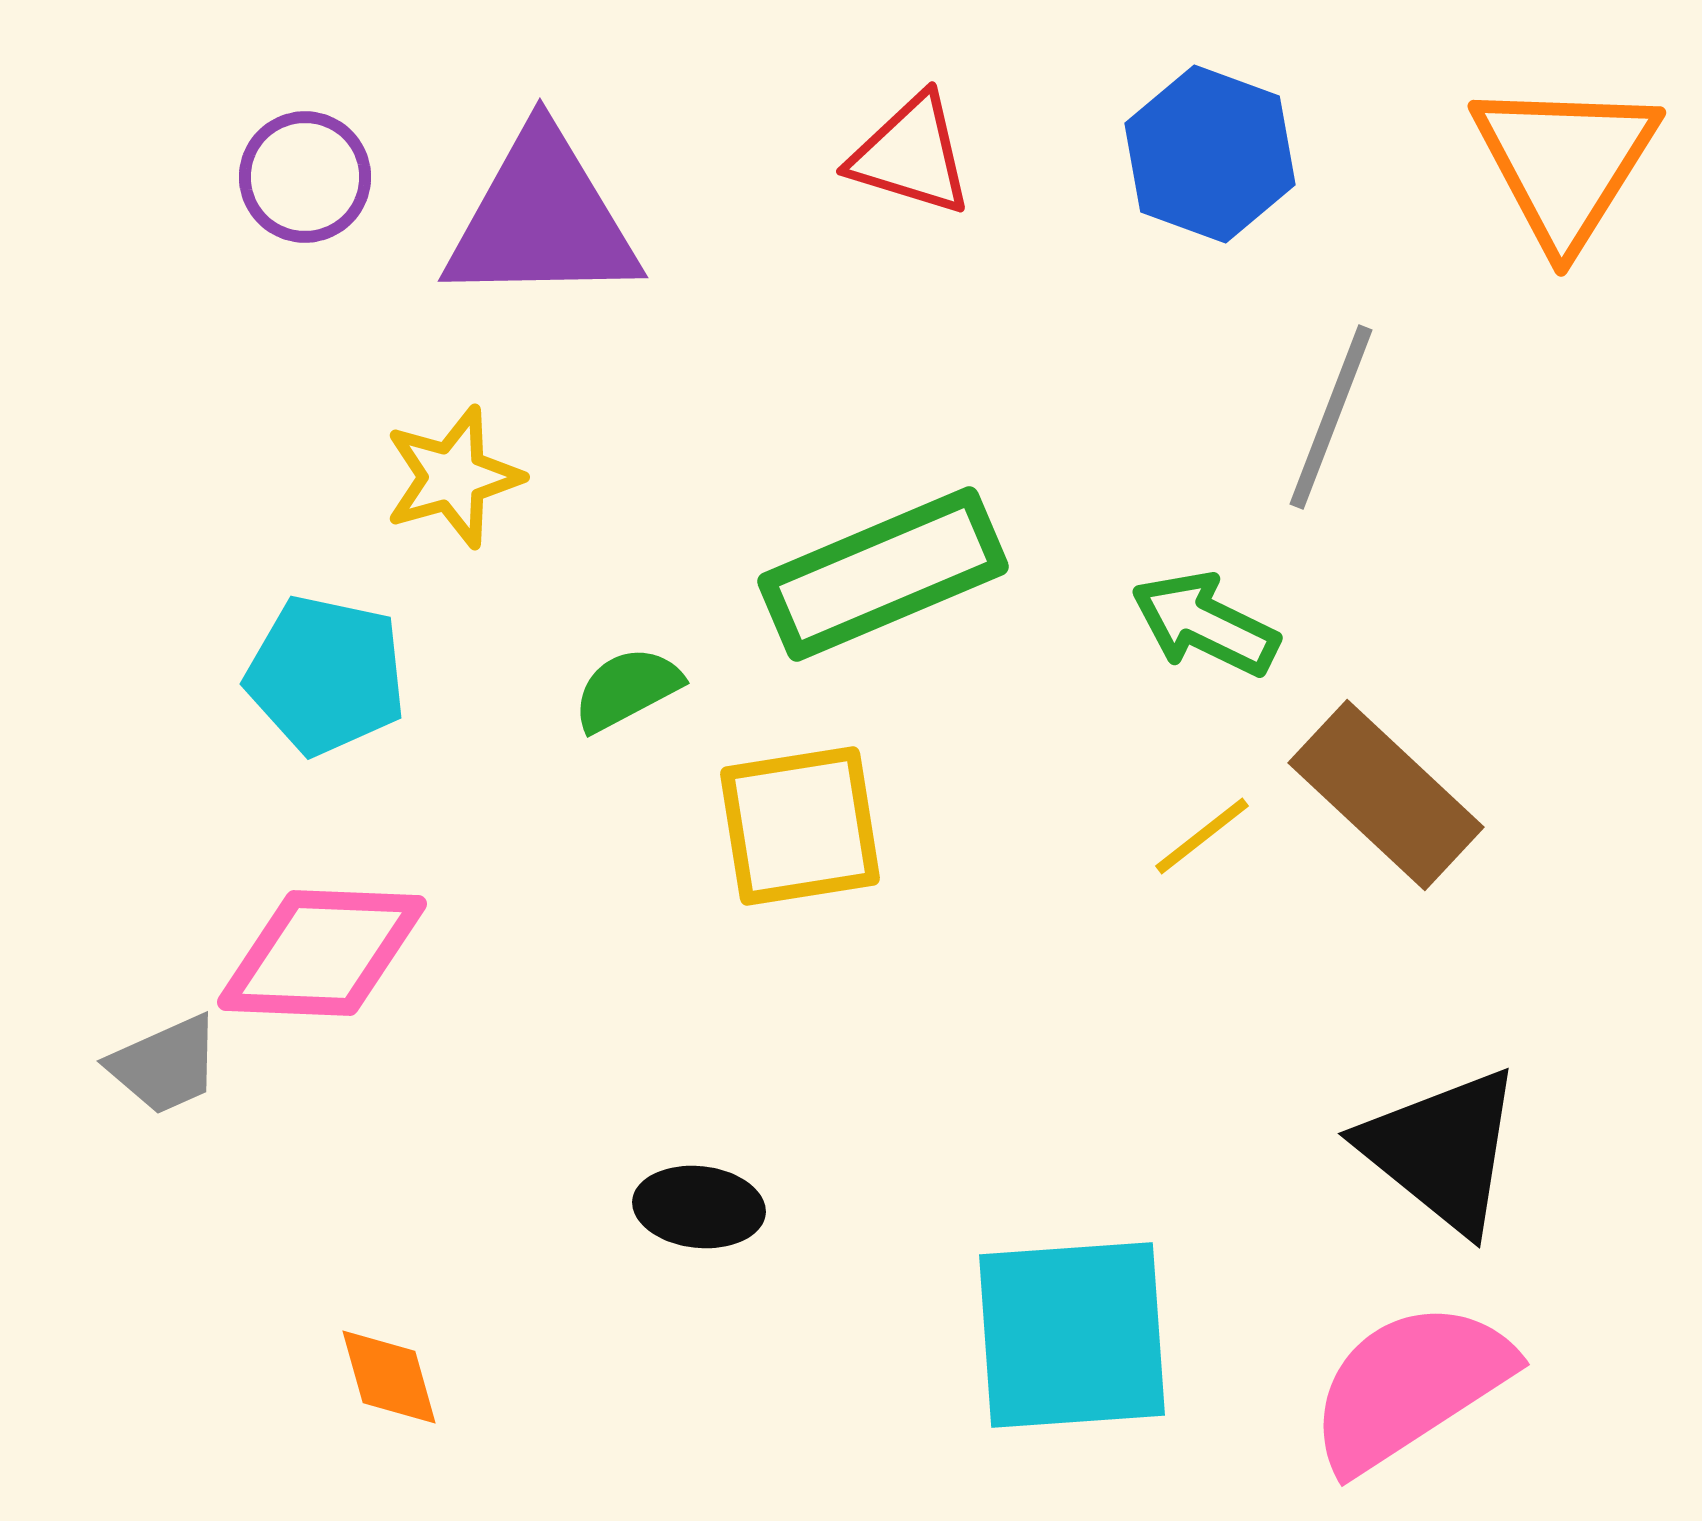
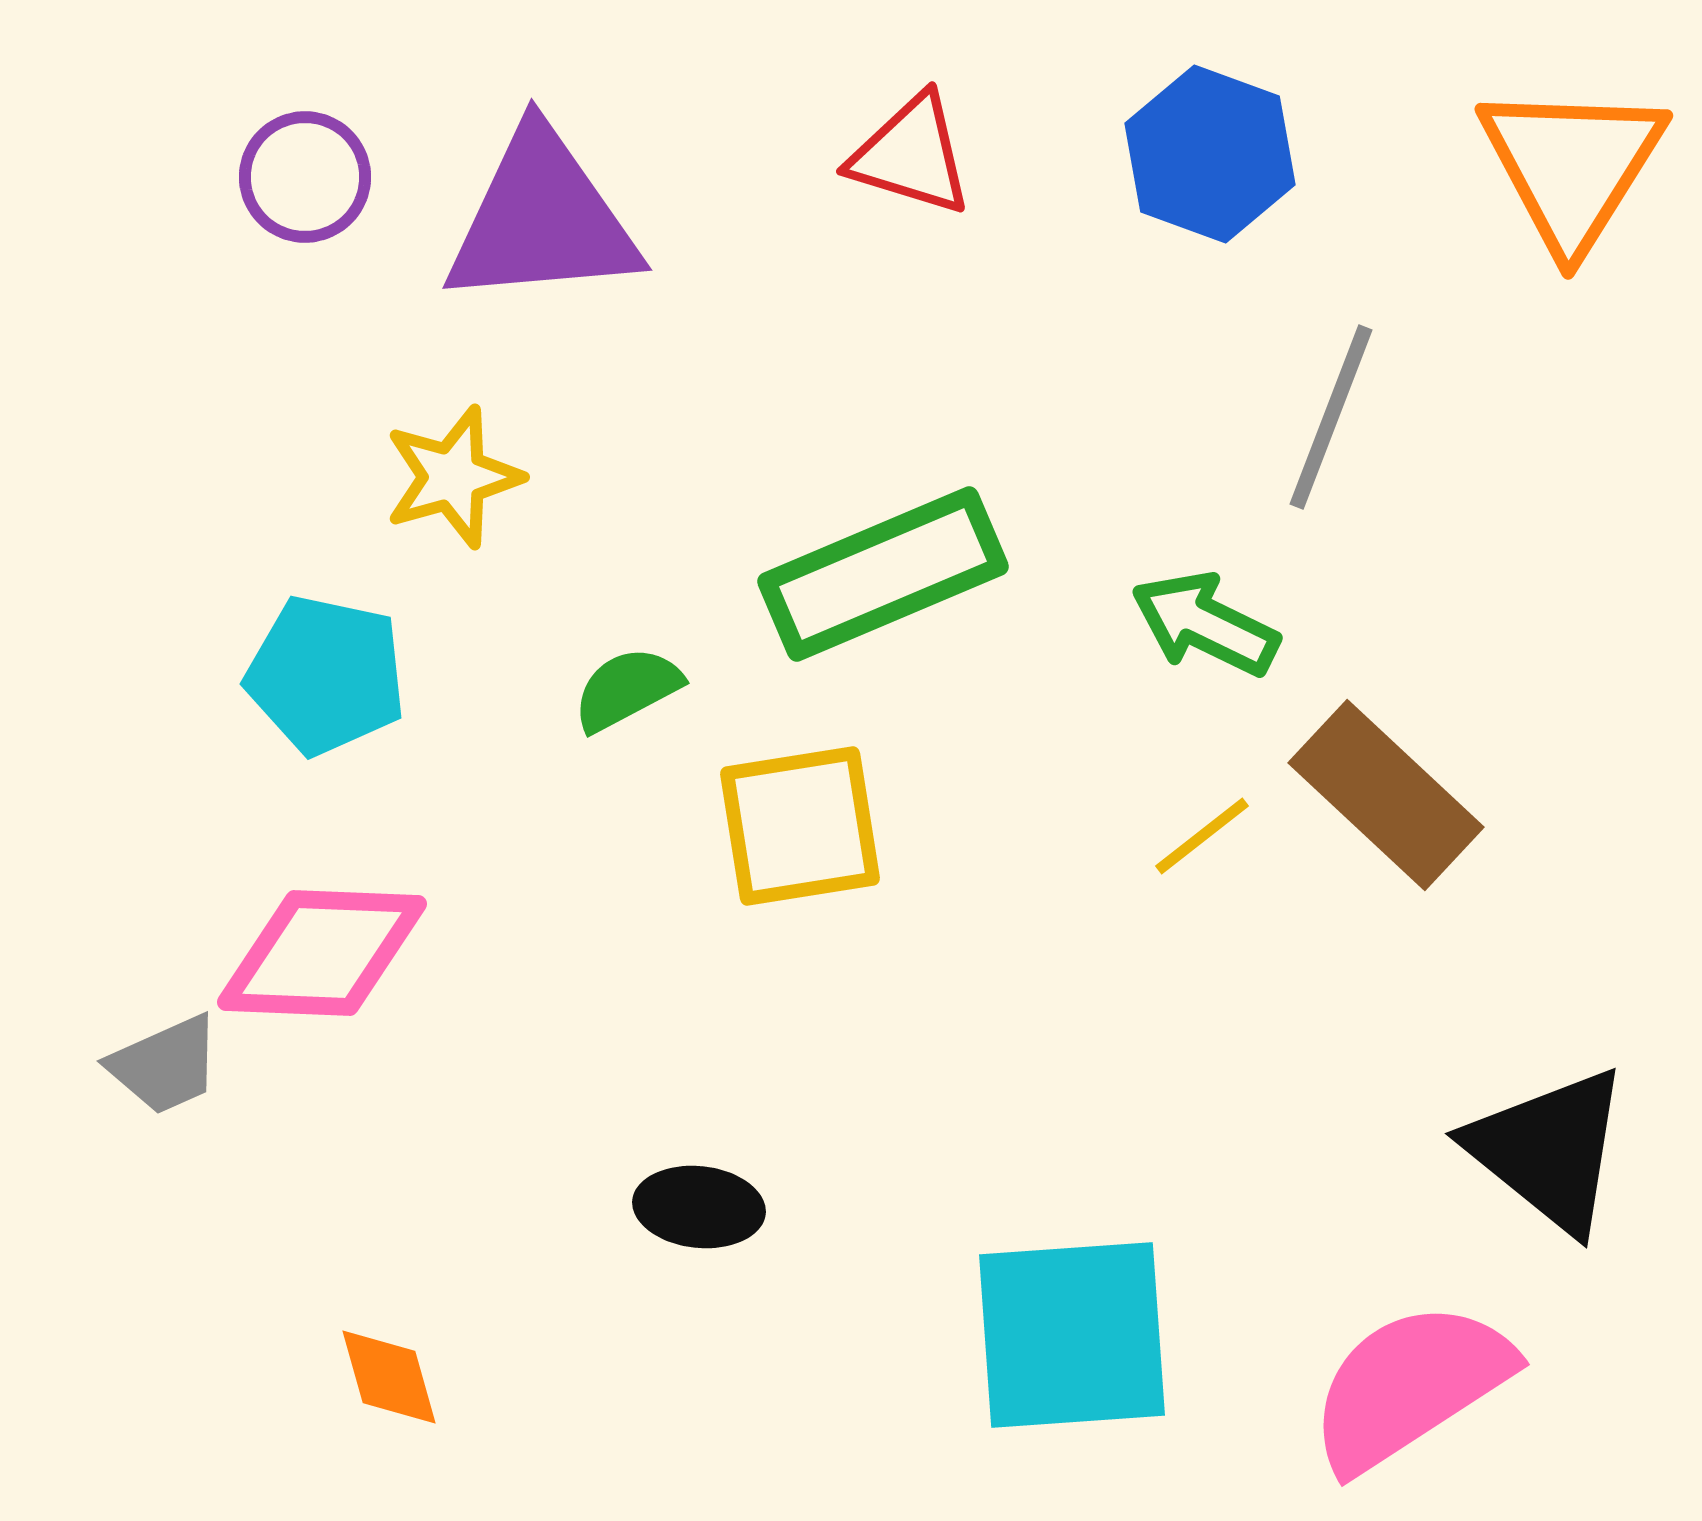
orange triangle: moved 7 px right, 3 px down
purple triangle: rotated 4 degrees counterclockwise
black triangle: moved 107 px right
